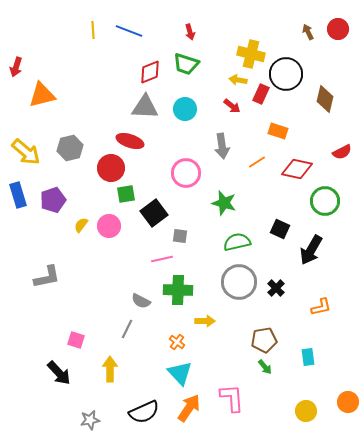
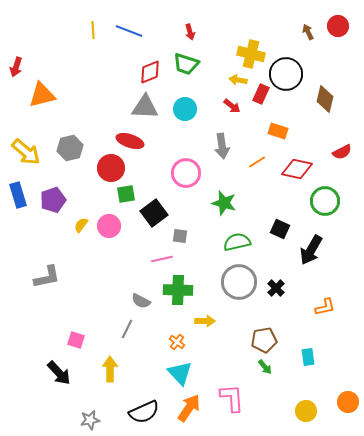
red circle at (338, 29): moved 3 px up
orange L-shape at (321, 307): moved 4 px right
